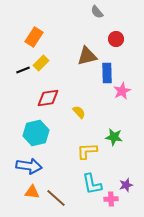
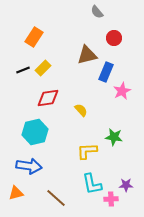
red circle: moved 2 px left, 1 px up
brown triangle: moved 1 px up
yellow rectangle: moved 2 px right, 5 px down
blue rectangle: moved 1 px left, 1 px up; rotated 24 degrees clockwise
yellow semicircle: moved 2 px right, 2 px up
cyan hexagon: moved 1 px left, 1 px up
purple star: rotated 16 degrees clockwise
orange triangle: moved 16 px left, 1 px down; rotated 21 degrees counterclockwise
